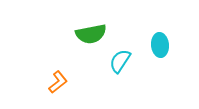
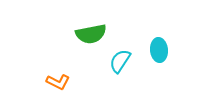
cyan ellipse: moved 1 px left, 5 px down
orange L-shape: rotated 65 degrees clockwise
